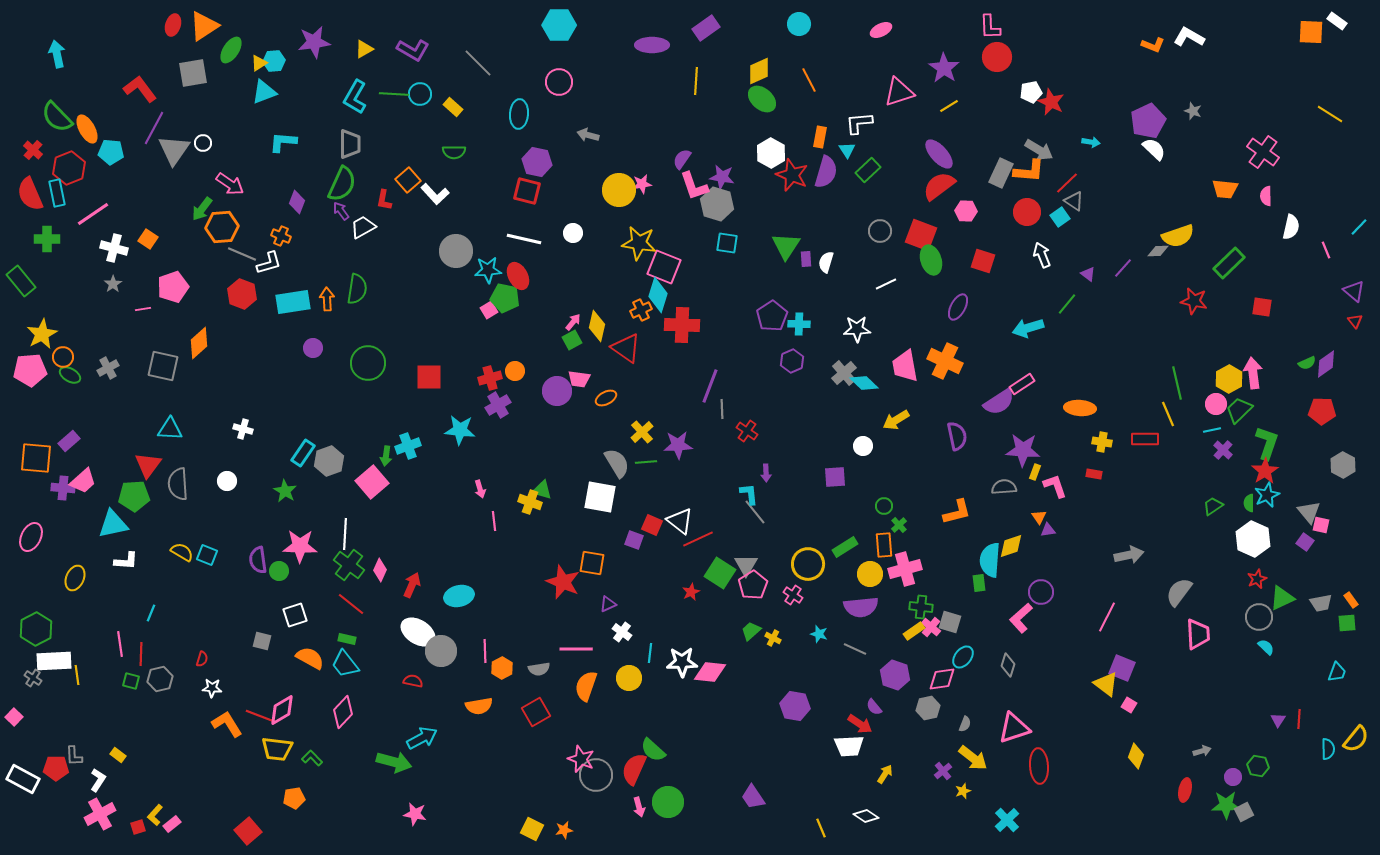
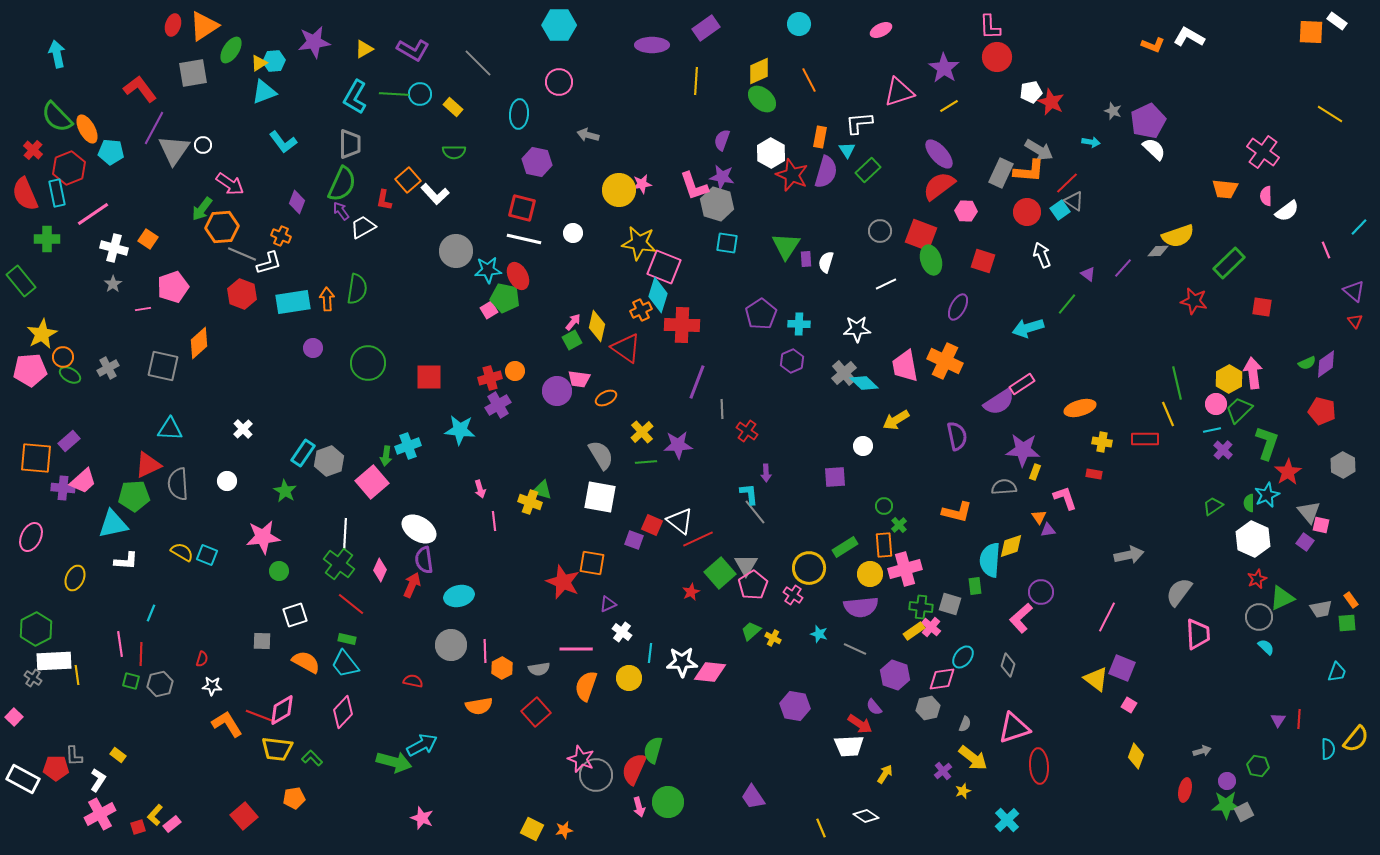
gray star at (1193, 111): moved 80 px left
cyan L-shape at (283, 142): rotated 132 degrees counterclockwise
white circle at (203, 143): moved 2 px down
purple semicircle at (682, 159): moved 40 px right, 19 px up; rotated 15 degrees counterclockwise
red square at (527, 191): moved 5 px left, 17 px down
red semicircle at (30, 194): moved 5 px left
cyan square at (1060, 217): moved 7 px up
white semicircle at (1291, 227): moved 4 px left, 16 px up; rotated 40 degrees clockwise
purple pentagon at (772, 316): moved 11 px left, 2 px up
purple line at (710, 386): moved 13 px left, 4 px up
orange ellipse at (1080, 408): rotated 20 degrees counterclockwise
red pentagon at (1322, 411): rotated 12 degrees clockwise
white cross at (243, 429): rotated 30 degrees clockwise
gray semicircle at (617, 463): moved 16 px left, 8 px up
red triangle at (148, 465): rotated 28 degrees clockwise
red star at (1265, 471): moved 23 px right, 1 px down
pink L-shape at (1055, 486): moved 10 px right, 12 px down
orange L-shape at (957, 512): rotated 28 degrees clockwise
pink star at (300, 546): moved 37 px left, 9 px up; rotated 8 degrees counterclockwise
purple semicircle at (258, 560): moved 166 px right
yellow circle at (808, 564): moved 1 px right, 4 px down
green cross at (349, 565): moved 10 px left, 1 px up
green square at (720, 573): rotated 16 degrees clockwise
green rectangle at (979, 583): moved 4 px left, 3 px down
gray trapezoid at (1321, 603): moved 6 px down
gray square at (950, 622): moved 18 px up
white ellipse at (418, 632): moved 1 px right, 103 px up
gray square at (262, 641): rotated 12 degrees counterclockwise
gray circle at (441, 651): moved 10 px right, 6 px up
orange semicircle at (310, 658): moved 4 px left, 4 px down
gray hexagon at (160, 679): moved 5 px down
yellow triangle at (1106, 684): moved 10 px left, 5 px up
white star at (212, 688): moved 2 px up
red square at (536, 712): rotated 12 degrees counterclockwise
cyan arrow at (422, 738): moved 7 px down
green semicircle at (653, 750): rotated 64 degrees clockwise
purple circle at (1233, 777): moved 6 px left, 4 px down
pink star at (415, 814): moved 7 px right, 4 px down; rotated 10 degrees clockwise
red square at (248, 831): moved 4 px left, 15 px up
